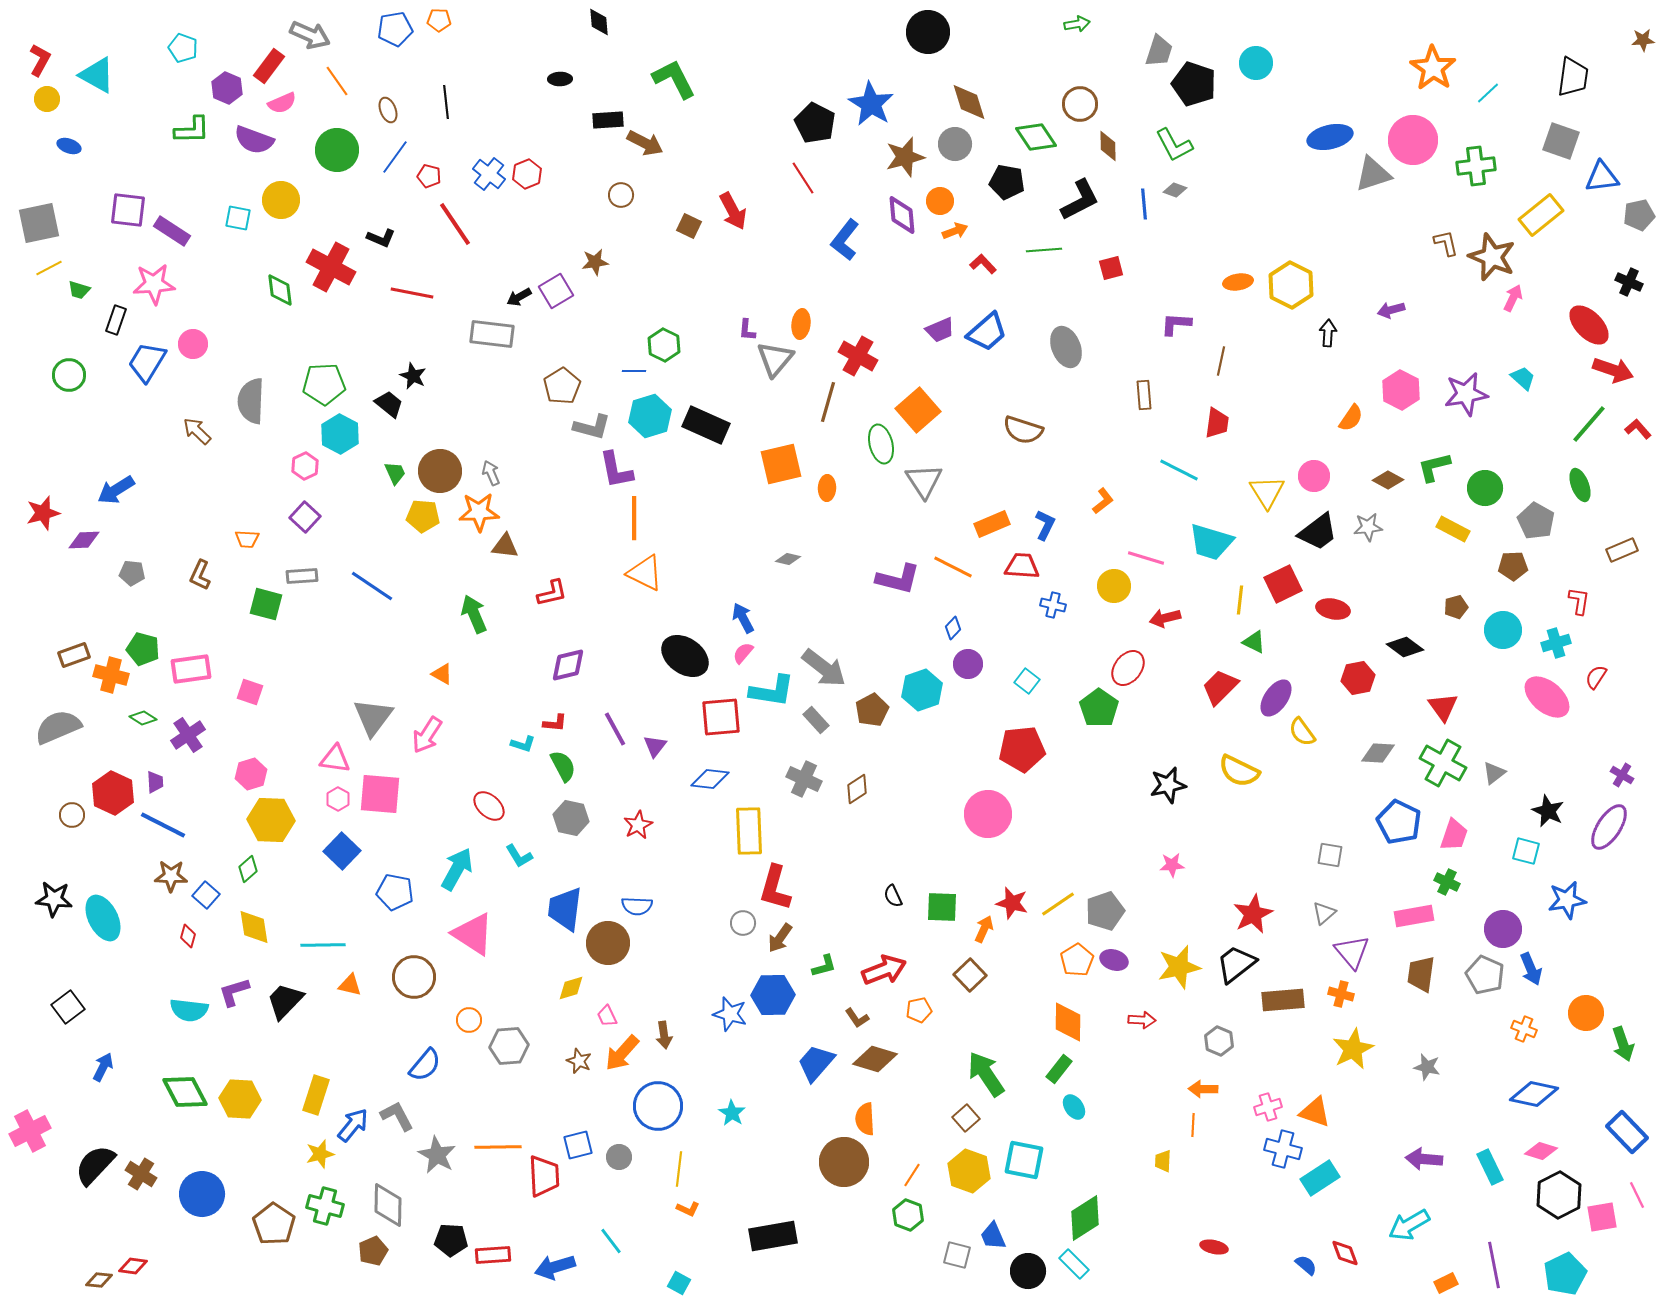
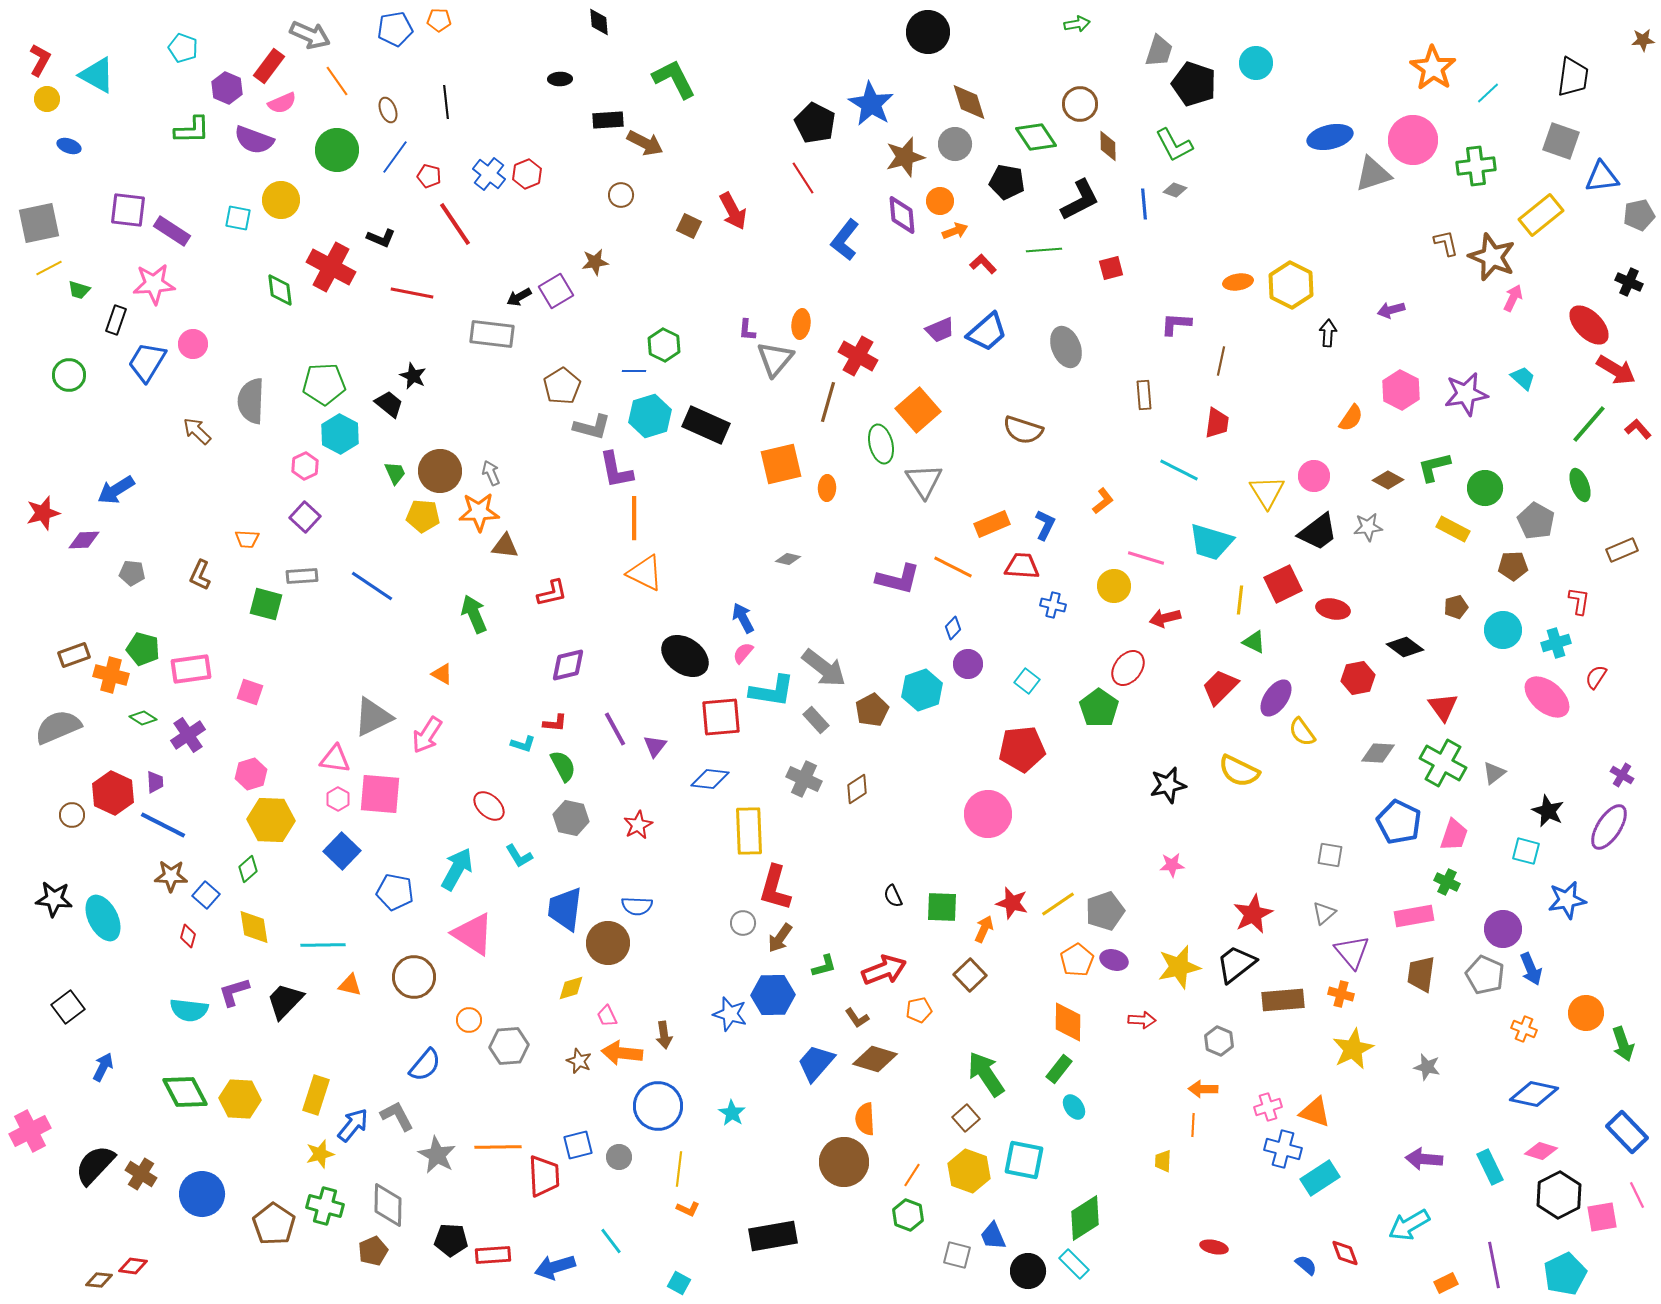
red arrow at (1613, 370): moved 3 px right; rotated 12 degrees clockwise
gray triangle at (373, 717): rotated 27 degrees clockwise
orange arrow at (622, 1053): rotated 54 degrees clockwise
